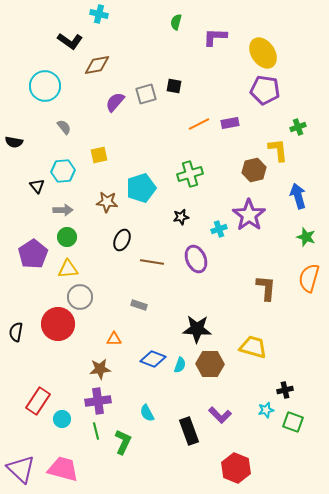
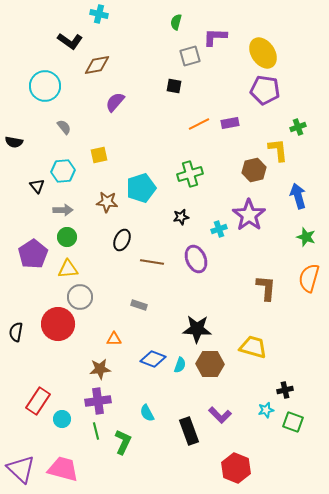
gray square at (146, 94): moved 44 px right, 38 px up
